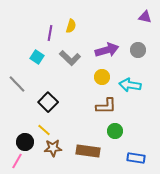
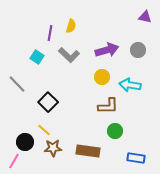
gray L-shape: moved 1 px left, 3 px up
brown L-shape: moved 2 px right
pink line: moved 3 px left
